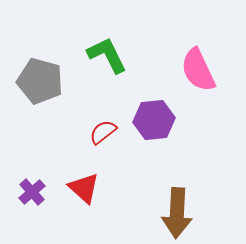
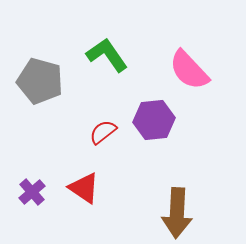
green L-shape: rotated 9 degrees counterclockwise
pink semicircle: moved 9 px left; rotated 18 degrees counterclockwise
red triangle: rotated 8 degrees counterclockwise
